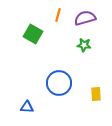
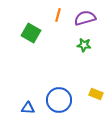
green square: moved 2 px left, 1 px up
blue circle: moved 17 px down
yellow rectangle: rotated 64 degrees counterclockwise
blue triangle: moved 1 px right, 1 px down
